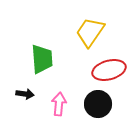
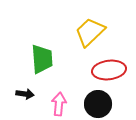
yellow trapezoid: rotated 12 degrees clockwise
red ellipse: rotated 8 degrees clockwise
